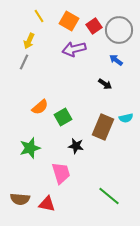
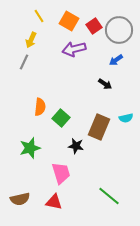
yellow arrow: moved 2 px right, 1 px up
blue arrow: rotated 72 degrees counterclockwise
orange semicircle: rotated 42 degrees counterclockwise
green square: moved 2 px left, 1 px down; rotated 18 degrees counterclockwise
brown rectangle: moved 4 px left
brown semicircle: rotated 18 degrees counterclockwise
red triangle: moved 7 px right, 2 px up
